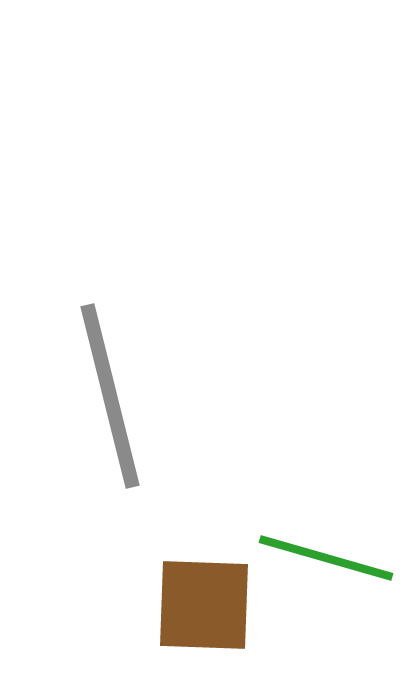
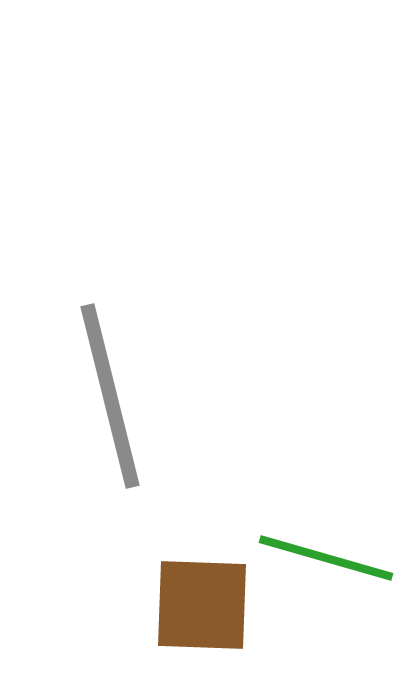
brown square: moved 2 px left
